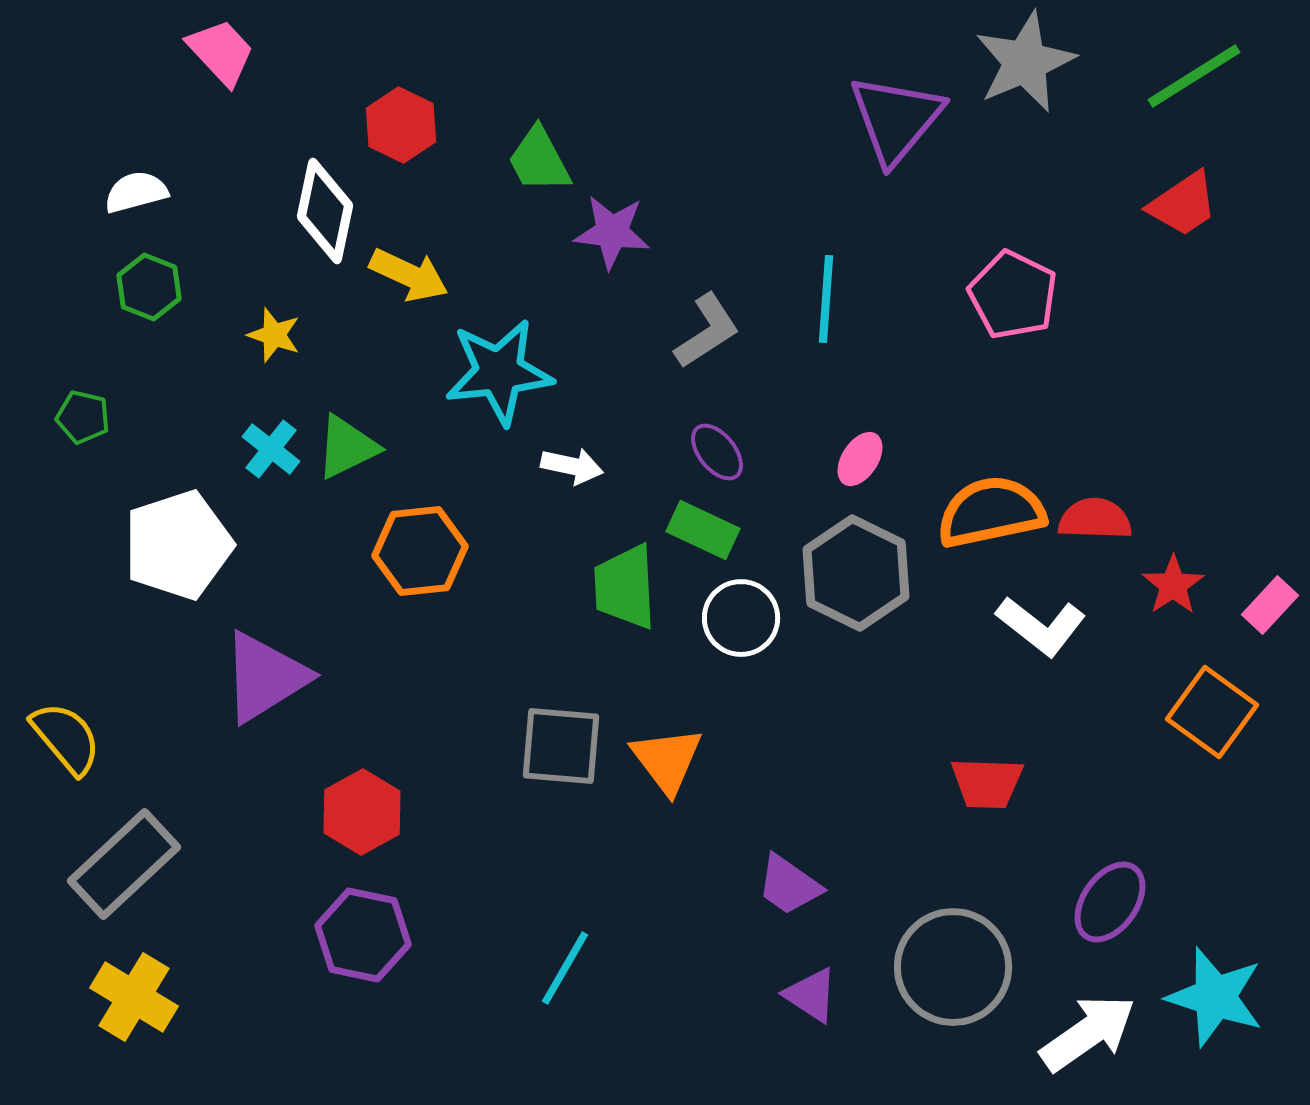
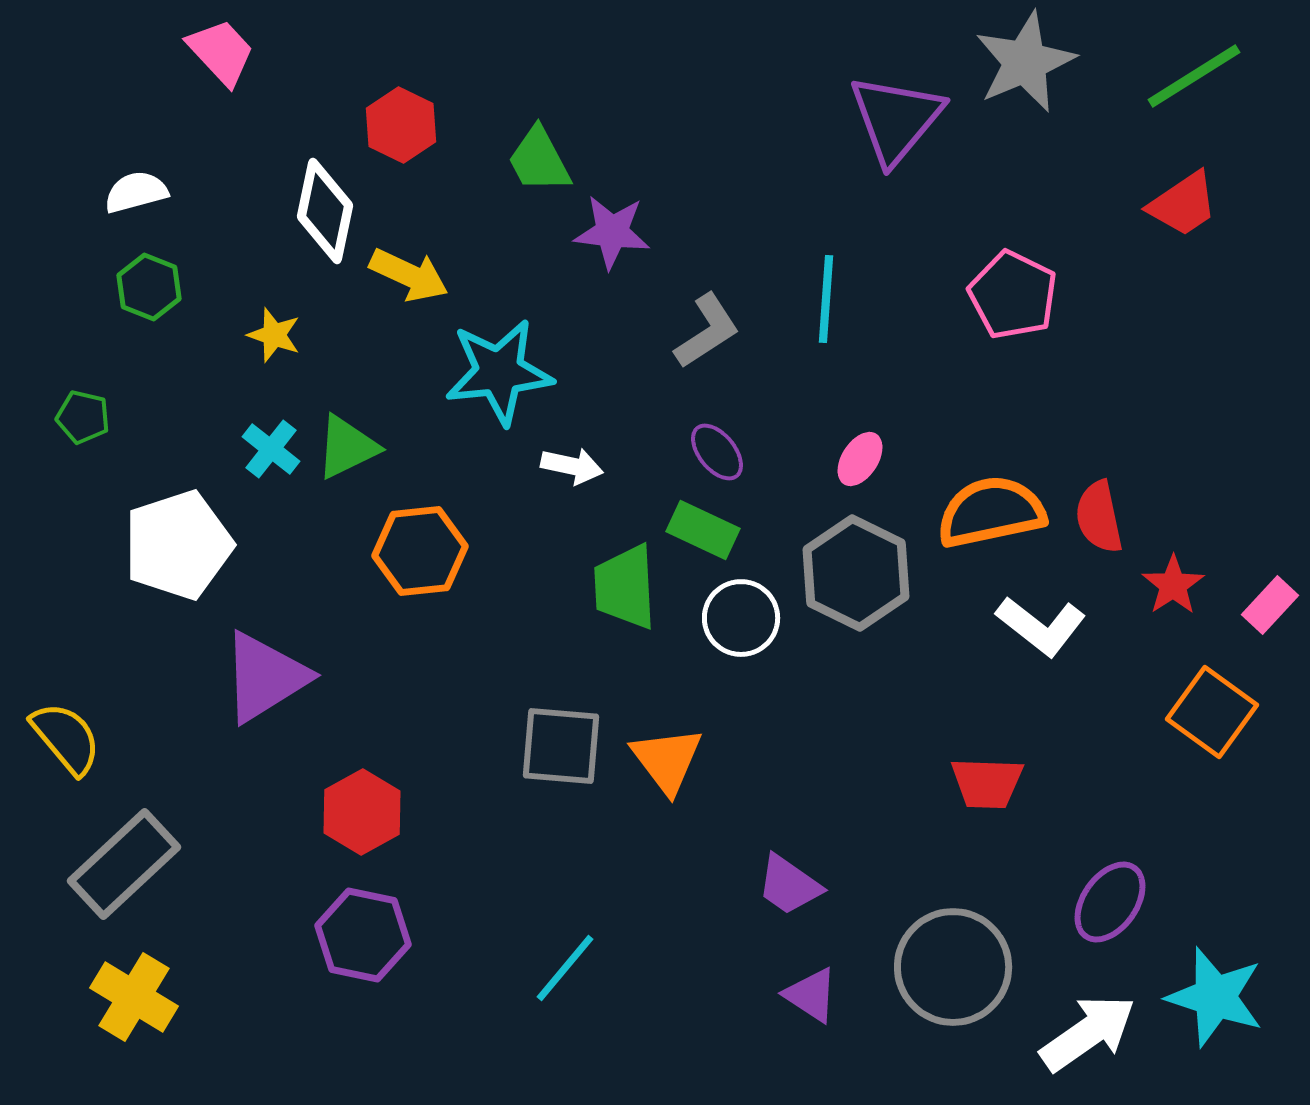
red semicircle at (1095, 519): moved 4 px right, 2 px up; rotated 104 degrees counterclockwise
cyan line at (565, 968): rotated 10 degrees clockwise
